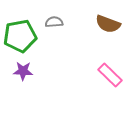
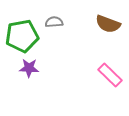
green pentagon: moved 2 px right
purple star: moved 6 px right, 3 px up
